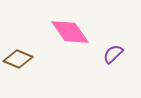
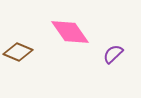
brown diamond: moved 7 px up
